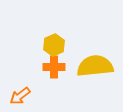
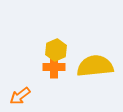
yellow hexagon: moved 2 px right, 5 px down
